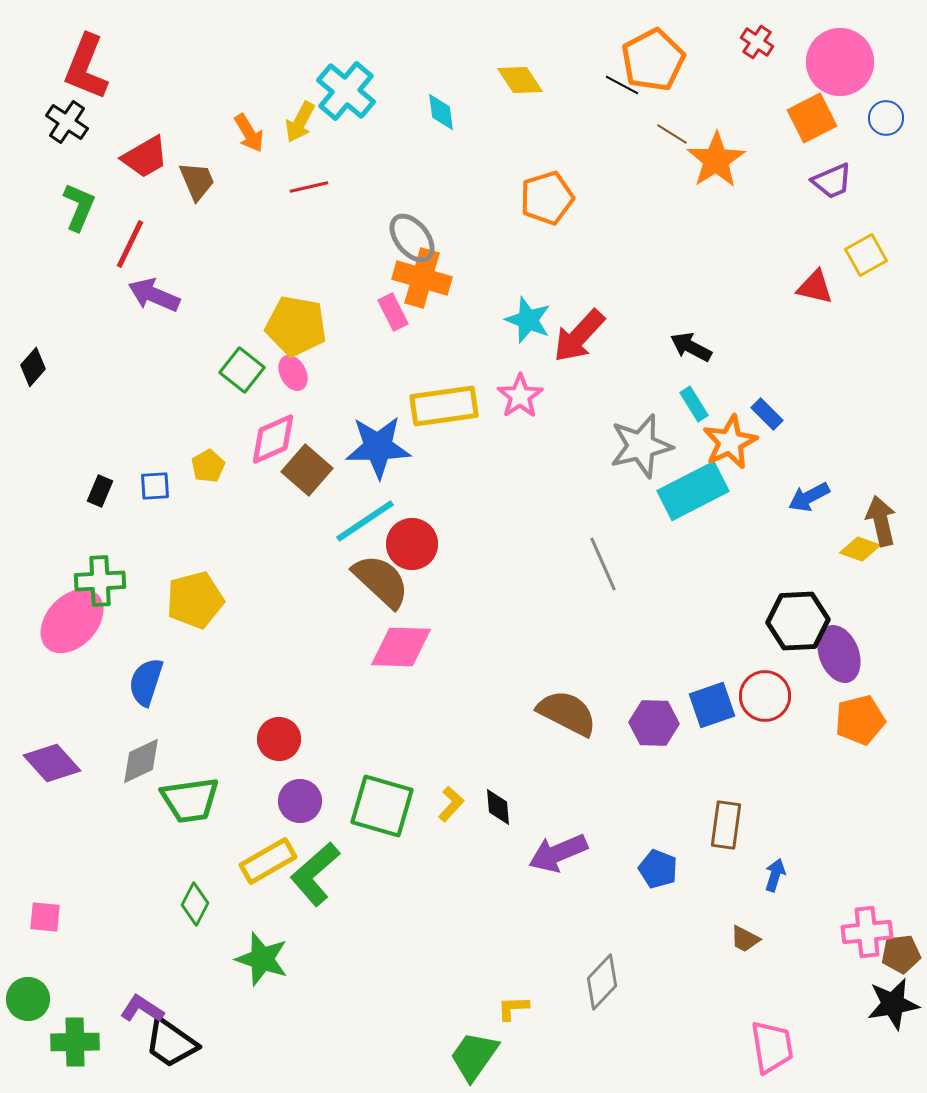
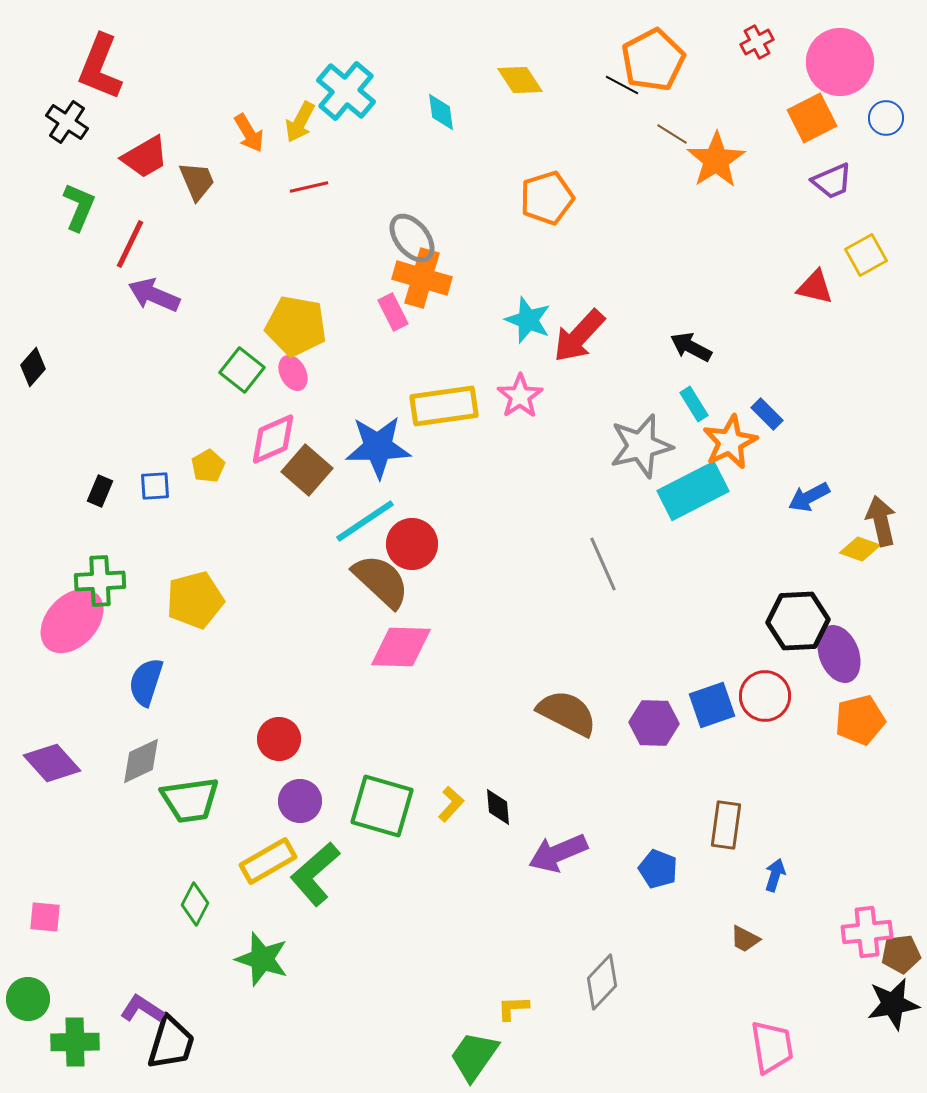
red cross at (757, 42): rotated 28 degrees clockwise
red L-shape at (86, 67): moved 14 px right
black trapezoid at (171, 1043): rotated 108 degrees counterclockwise
